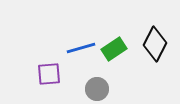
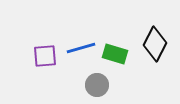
green rectangle: moved 1 px right, 5 px down; rotated 50 degrees clockwise
purple square: moved 4 px left, 18 px up
gray circle: moved 4 px up
